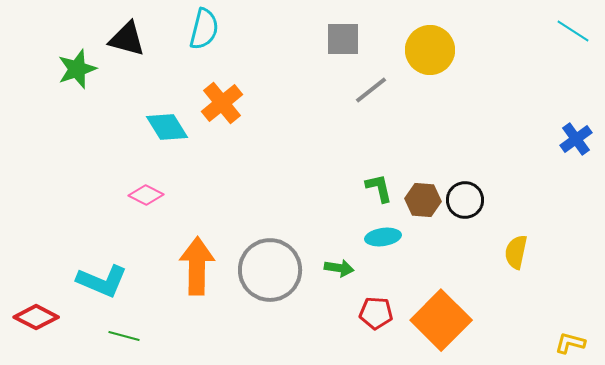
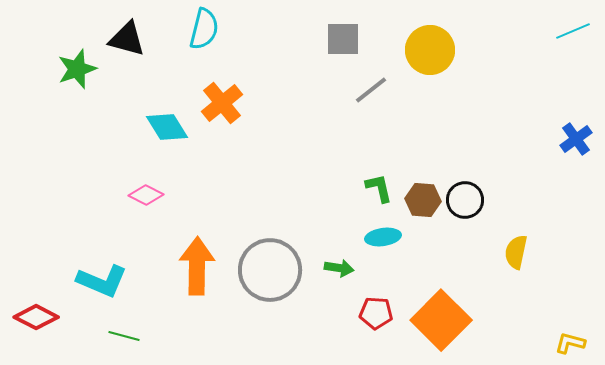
cyan line: rotated 56 degrees counterclockwise
